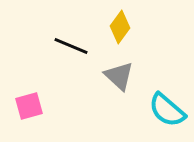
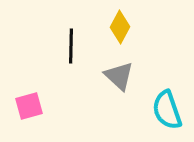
yellow diamond: rotated 8 degrees counterclockwise
black line: rotated 68 degrees clockwise
cyan semicircle: rotated 30 degrees clockwise
